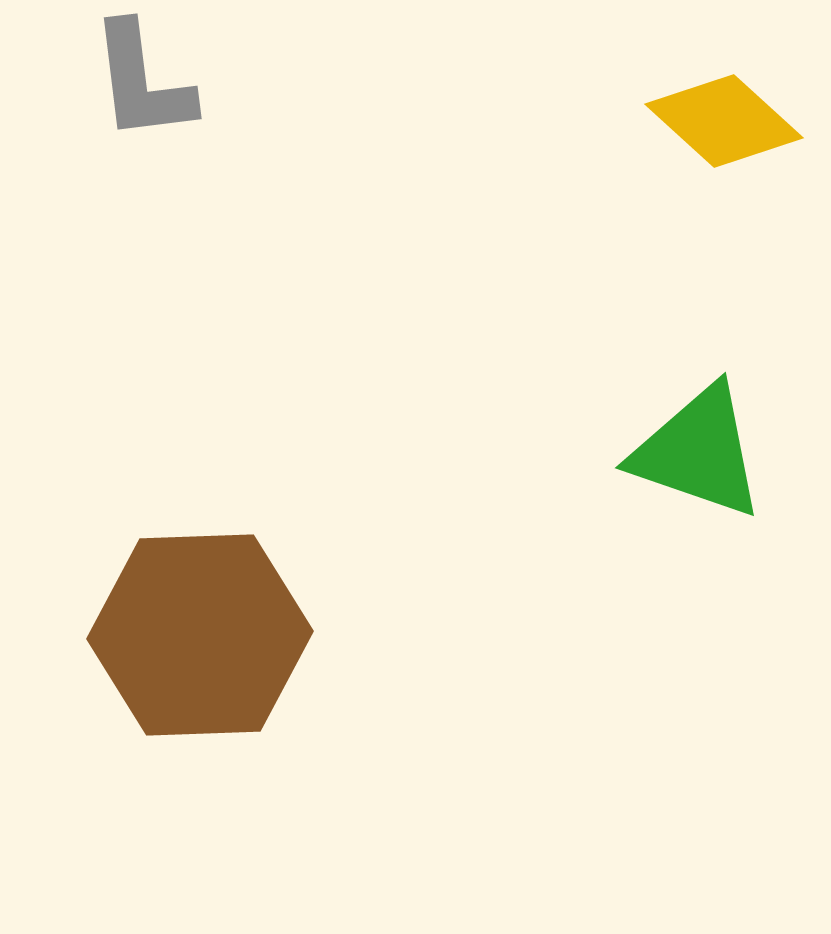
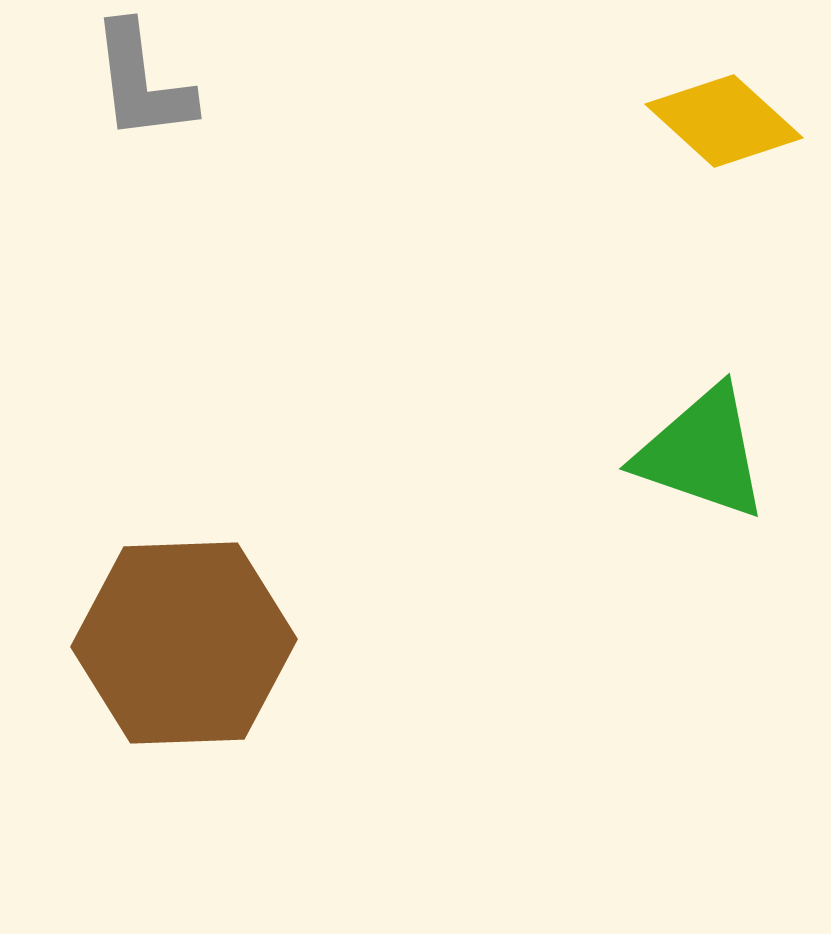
green triangle: moved 4 px right, 1 px down
brown hexagon: moved 16 px left, 8 px down
